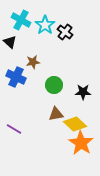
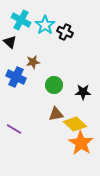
black cross: rotated 14 degrees counterclockwise
